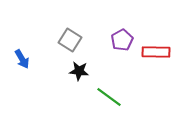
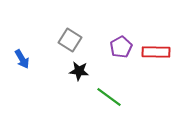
purple pentagon: moved 1 px left, 7 px down
